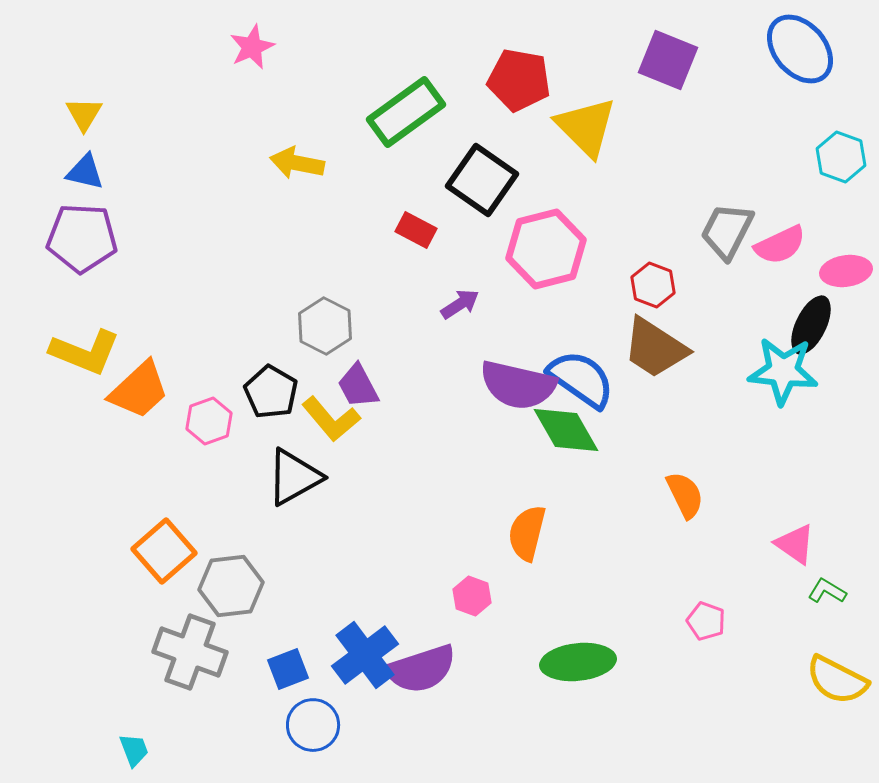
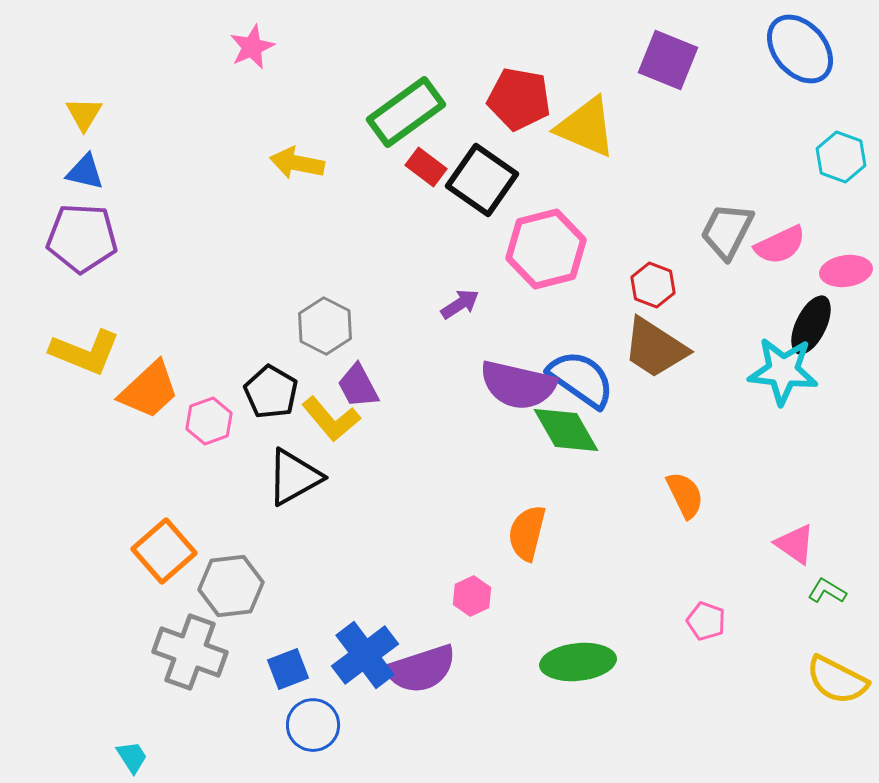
red pentagon at (519, 80): moved 19 px down
yellow triangle at (586, 127): rotated 22 degrees counterclockwise
red rectangle at (416, 230): moved 10 px right, 63 px up; rotated 9 degrees clockwise
orange trapezoid at (139, 390): moved 10 px right
pink hexagon at (472, 596): rotated 15 degrees clockwise
cyan trapezoid at (134, 750): moved 2 px left, 7 px down; rotated 12 degrees counterclockwise
